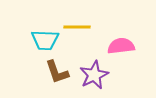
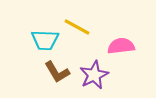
yellow line: rotated 28 degrees clockwise
brown L-shape: rotated 12 degrees counterclockwise
